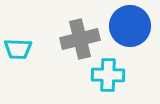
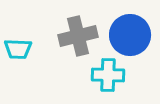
blue circle: moved 9 px down
gray cross: moved 2 px left, 3 px up
